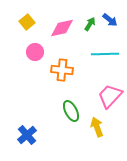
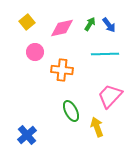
blue arrow: moved 1 px left, 5 px down; rotated 14 degrees clockwise
